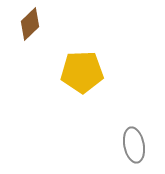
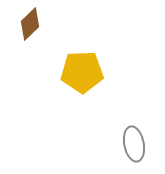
gray ellipse: moved 1 px up
